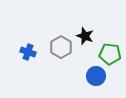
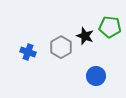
green pentagon: moved 27 px up
